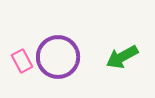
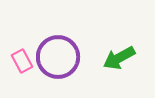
green arrow: moved 3 px left, 1 px down
